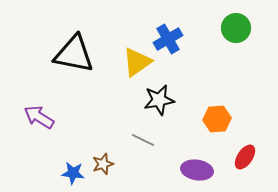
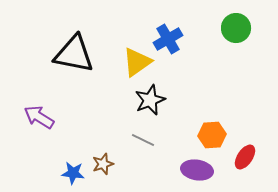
black star: moved 9 px left; rotated 12 degrees counterclockwise
orange hexagon: moved 5 px left, 16 px down
